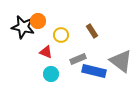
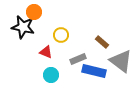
orange circle: moved 4 px left, 9 px up
brown rectangle: moved 10 px right, 11 px down; rotated 16 degrees counterclockwise
cyan circle: moved 1 px down
